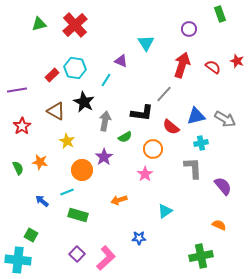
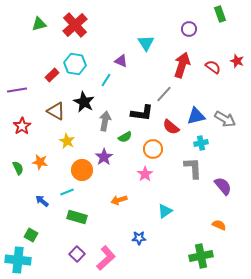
cyan hexagon at (75, 68): moved 4 px up
green rectangle at (78, 215): moved 1 px left, 2 px down
